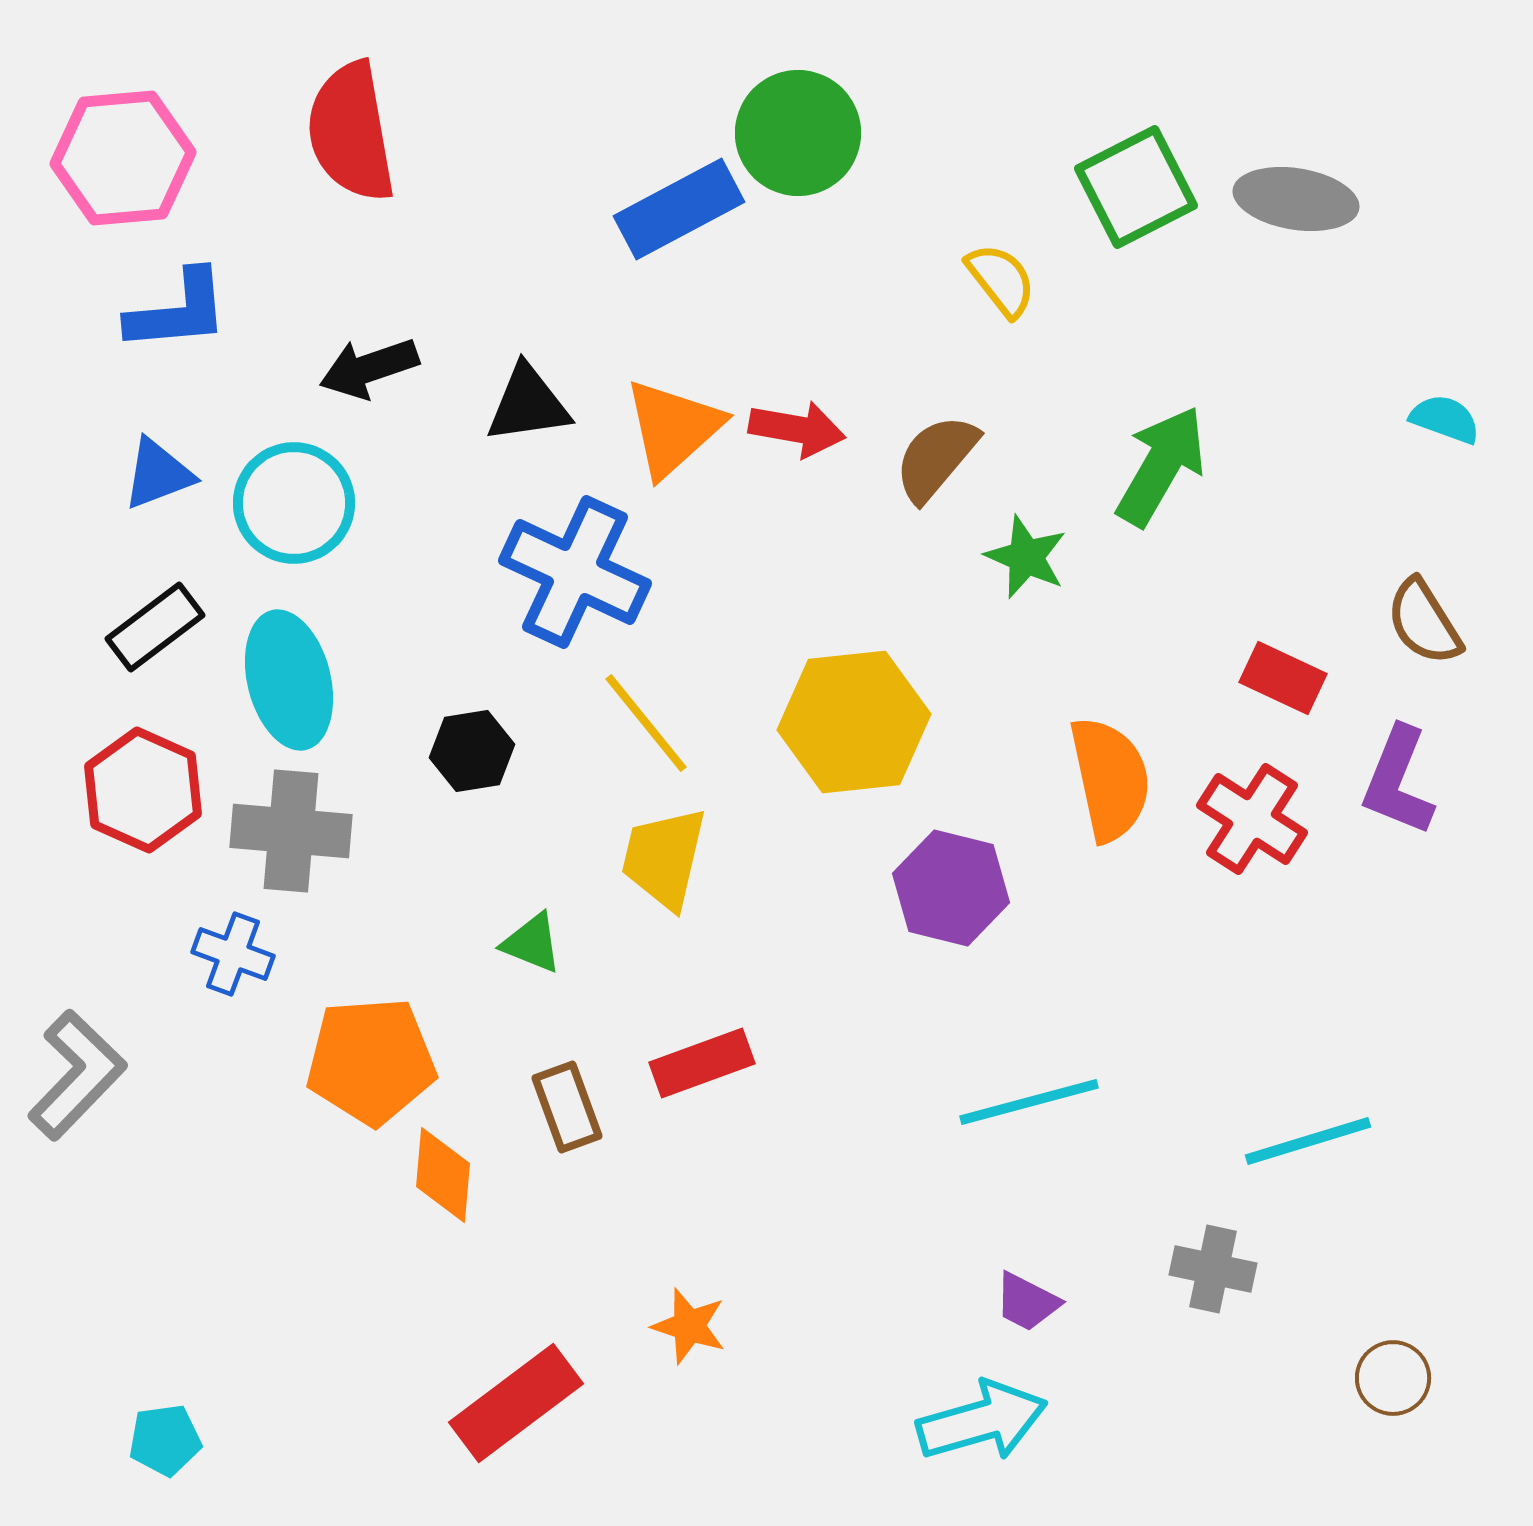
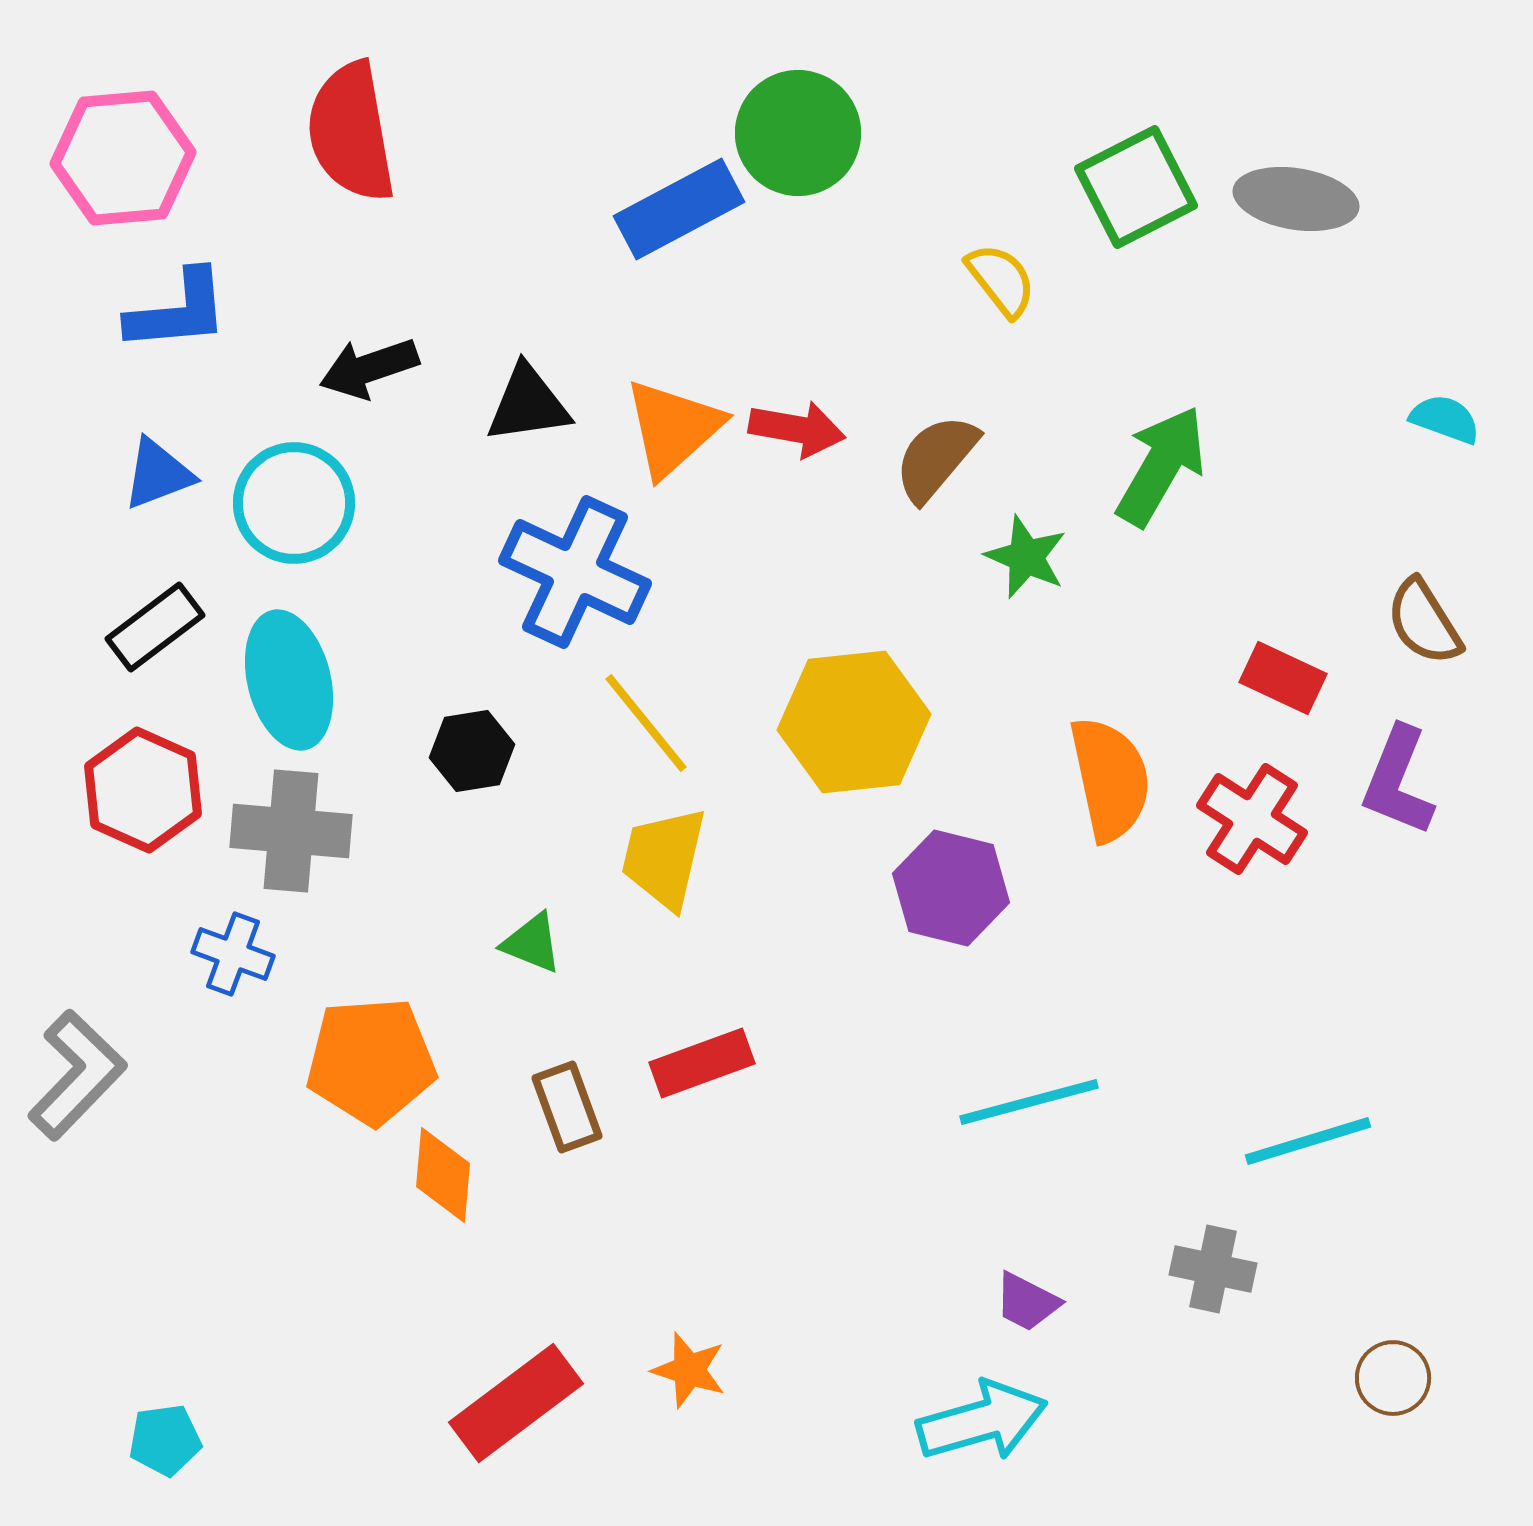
orange star at (689, 1326): moved 44 px down
